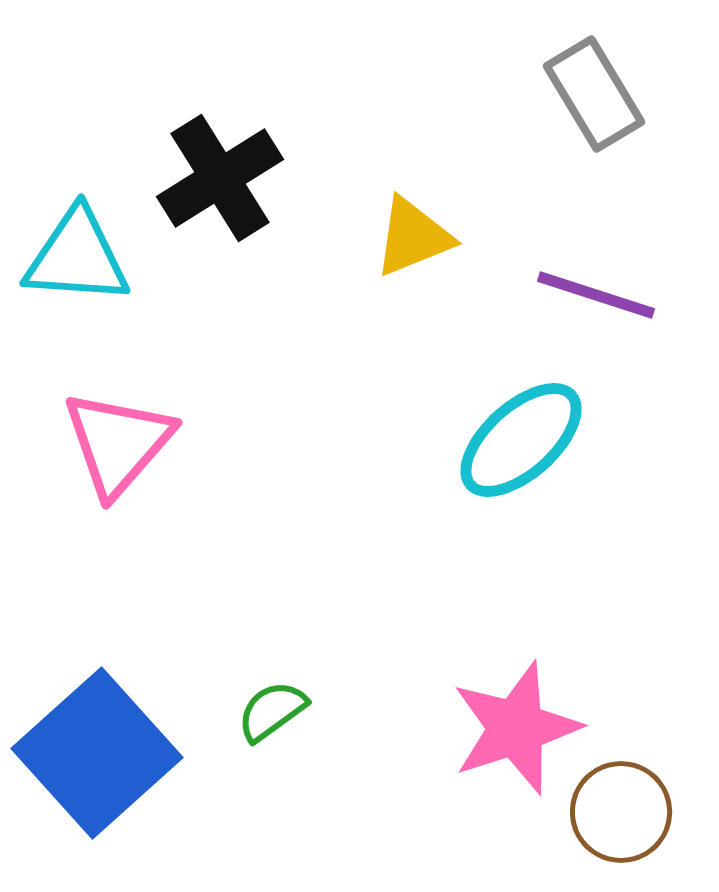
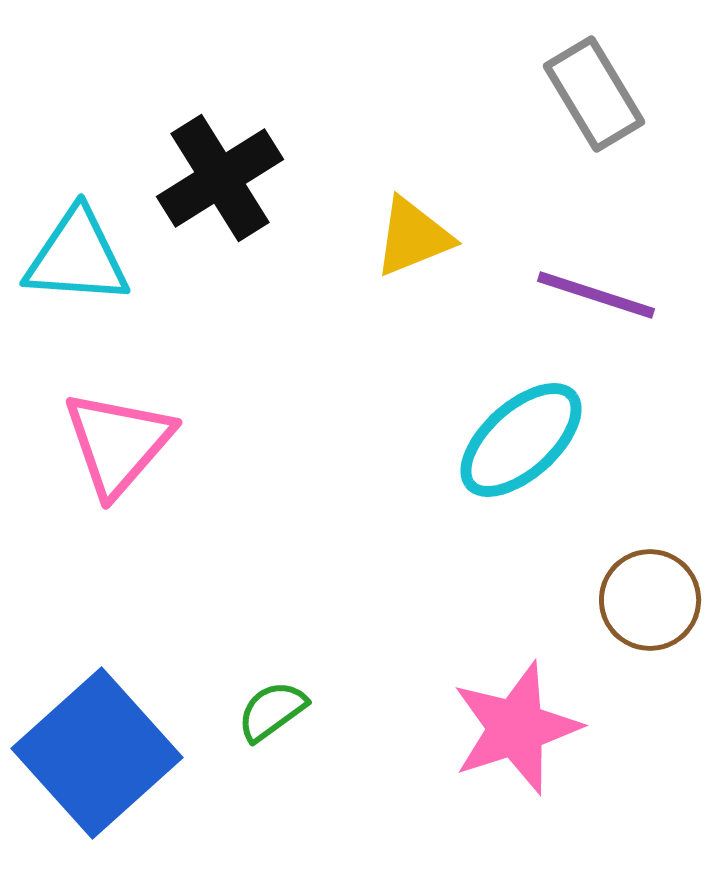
brown circle: moved 29 px right, 212 px up
